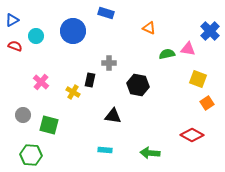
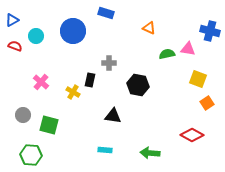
blue cross: rotated 30 degrees counterclockwise
